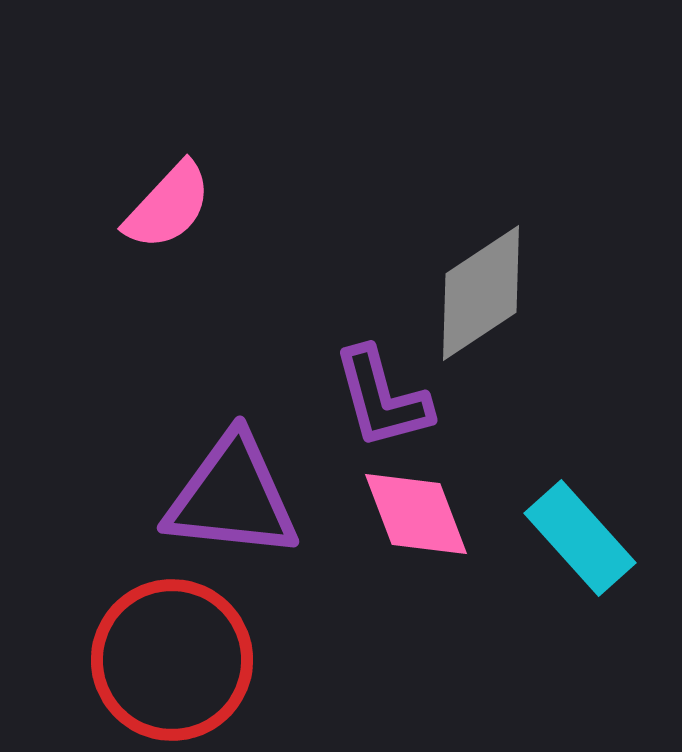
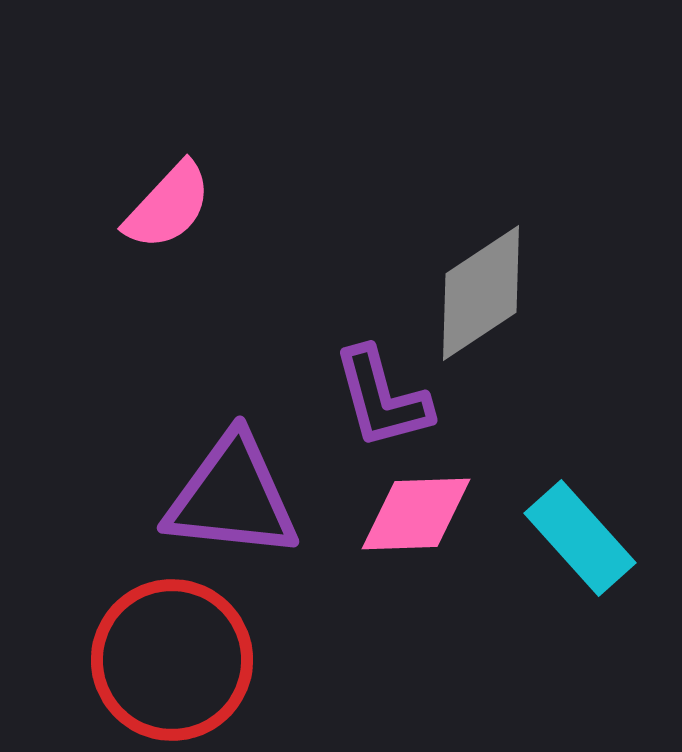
pink diamond: rotated 71 degrees counterclockwise
